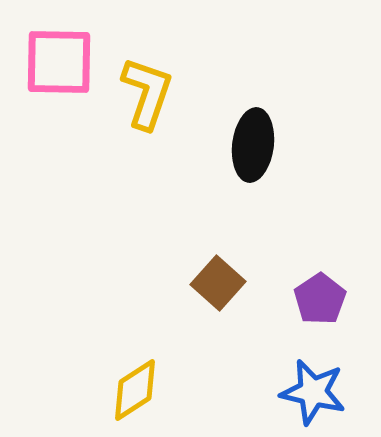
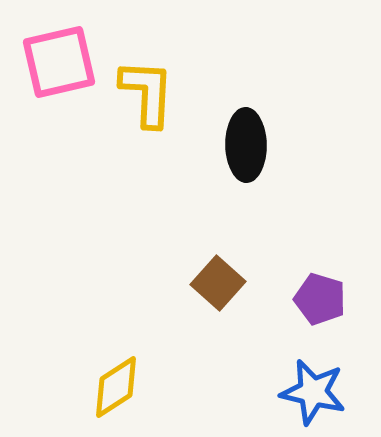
pink square: rotated 14 degrees counterclockwise
yellow L-shape: rotated 16 degrees counterclockwise
black ellipse: moved 7 px left; rotated 8 degrees counterclockwise
purple pentagon: rotated 21 degrees counterclockwise
yellow diamond: moved 19 px left, 3 px up
